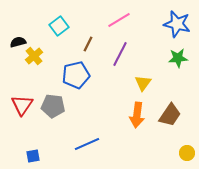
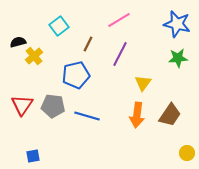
blue line: moved 28 px up; rotated 40 degrees clockwise
